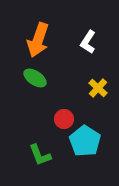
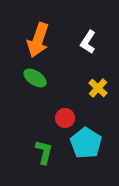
red circle: moved 1 px right, 1 px up
cyan pentagon: moved 1 px right, 2 px down
green L-shape: moved 4 px right, 3 px up; rotated 145 degrees counterclockwise
